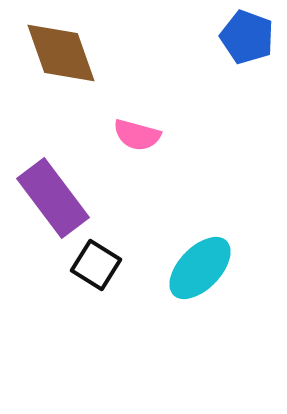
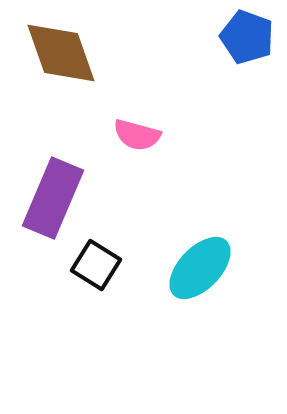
purple rectangle: rotated 60 degrees clockwise
